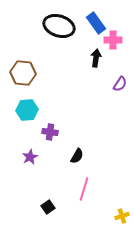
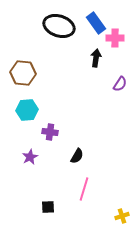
pink cross: moved 2 px right, 2 px up
black square: rotated 32 degrees clockwise
